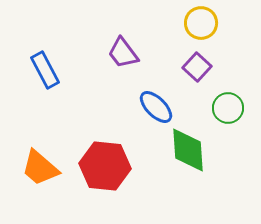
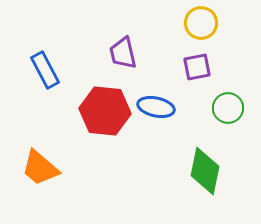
purple trapezoid: rotated 24 degrees clockwise
purple square: rotated 36 degrees clockwise
blue ellipse: rotated 33 degrees counterclockwise
green diamond: moved 17 px right, 21 px down; rotated 15 degrees clockwise
red hexagon: moved 55 px up
